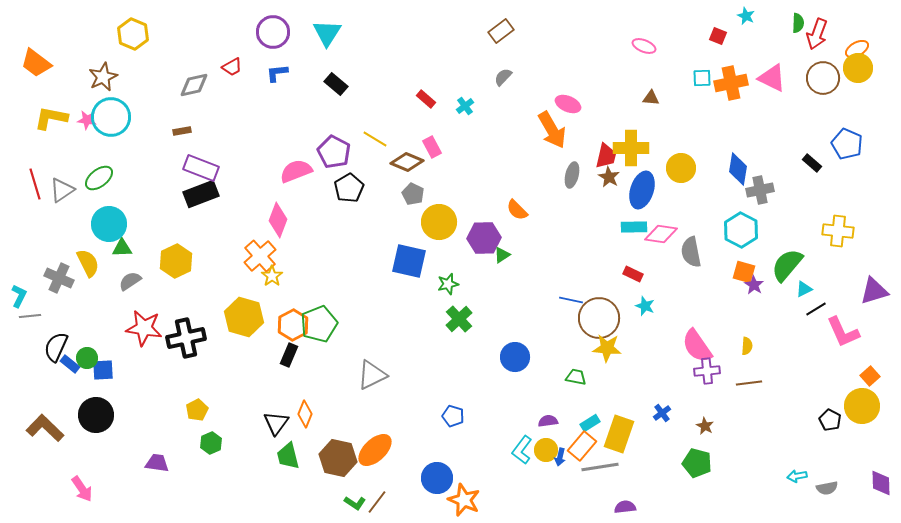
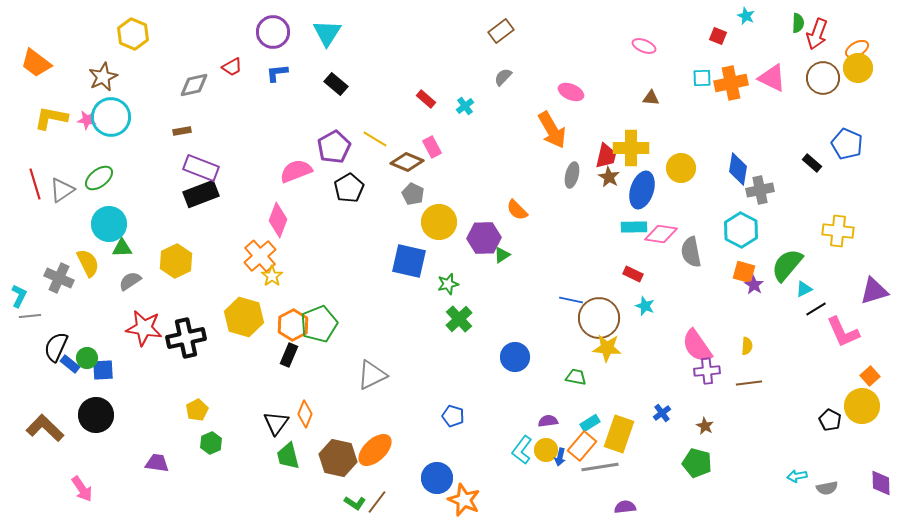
pink ellipse at (568, 104): moved 3 px right, 12 px up
purple pentagon at (334, 152): moved 5 px up; rotated 16 degrees clockwise
